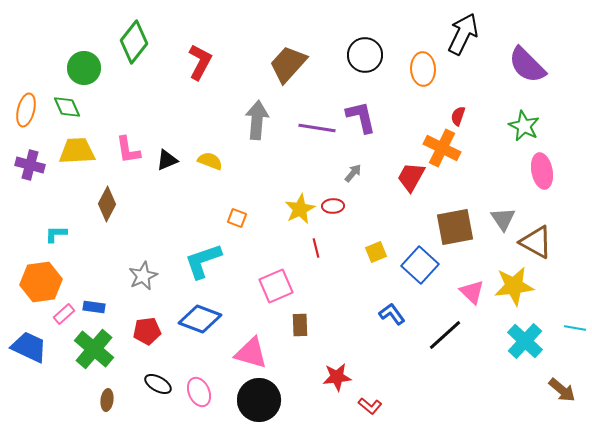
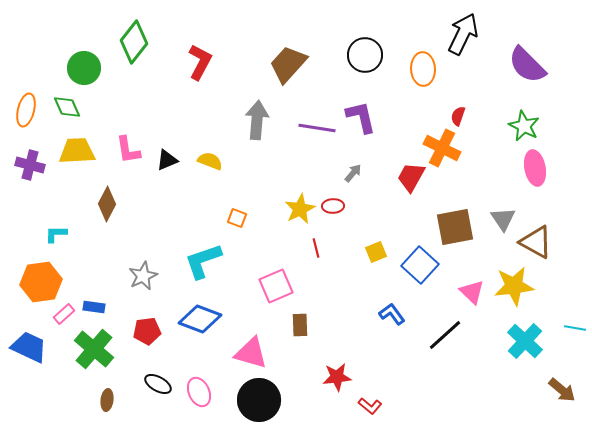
pink ellipse at (542, 171): moved 7 px left, 3 px up
